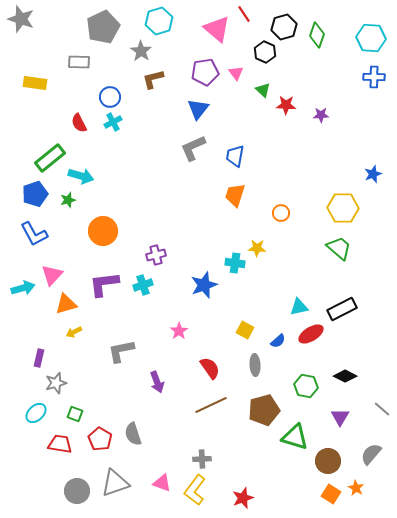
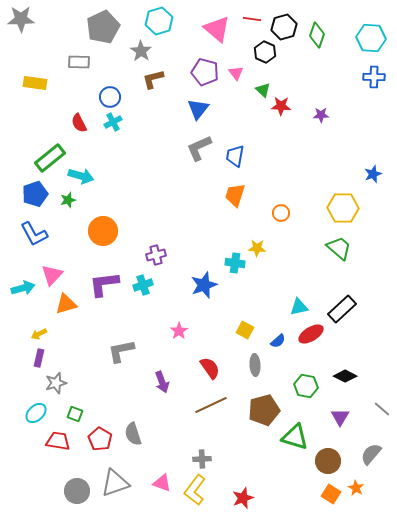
red line at (244, 14): moved 8 px right, 5 px down; rotated 48 degrees counterclockwise
gray star at (21, 19): rotated 20 degrees counterclockwise
purple pentagon at (205, 72): rotated 24 degrees clockwise
red star at (286, 105): moved 5 px left, 1 px down
gray L-shape at (193, 148): moved 6 px right
black rectangle at (342, 309): rotated 16 degrees counterclockwise
yellow arrow at (74, 332): moved 35 px left, 2 px down
purple arrow at (157, 382): moved 5 px right
red trapezoid at (60, 444): moved 2 px left, 3 px up
